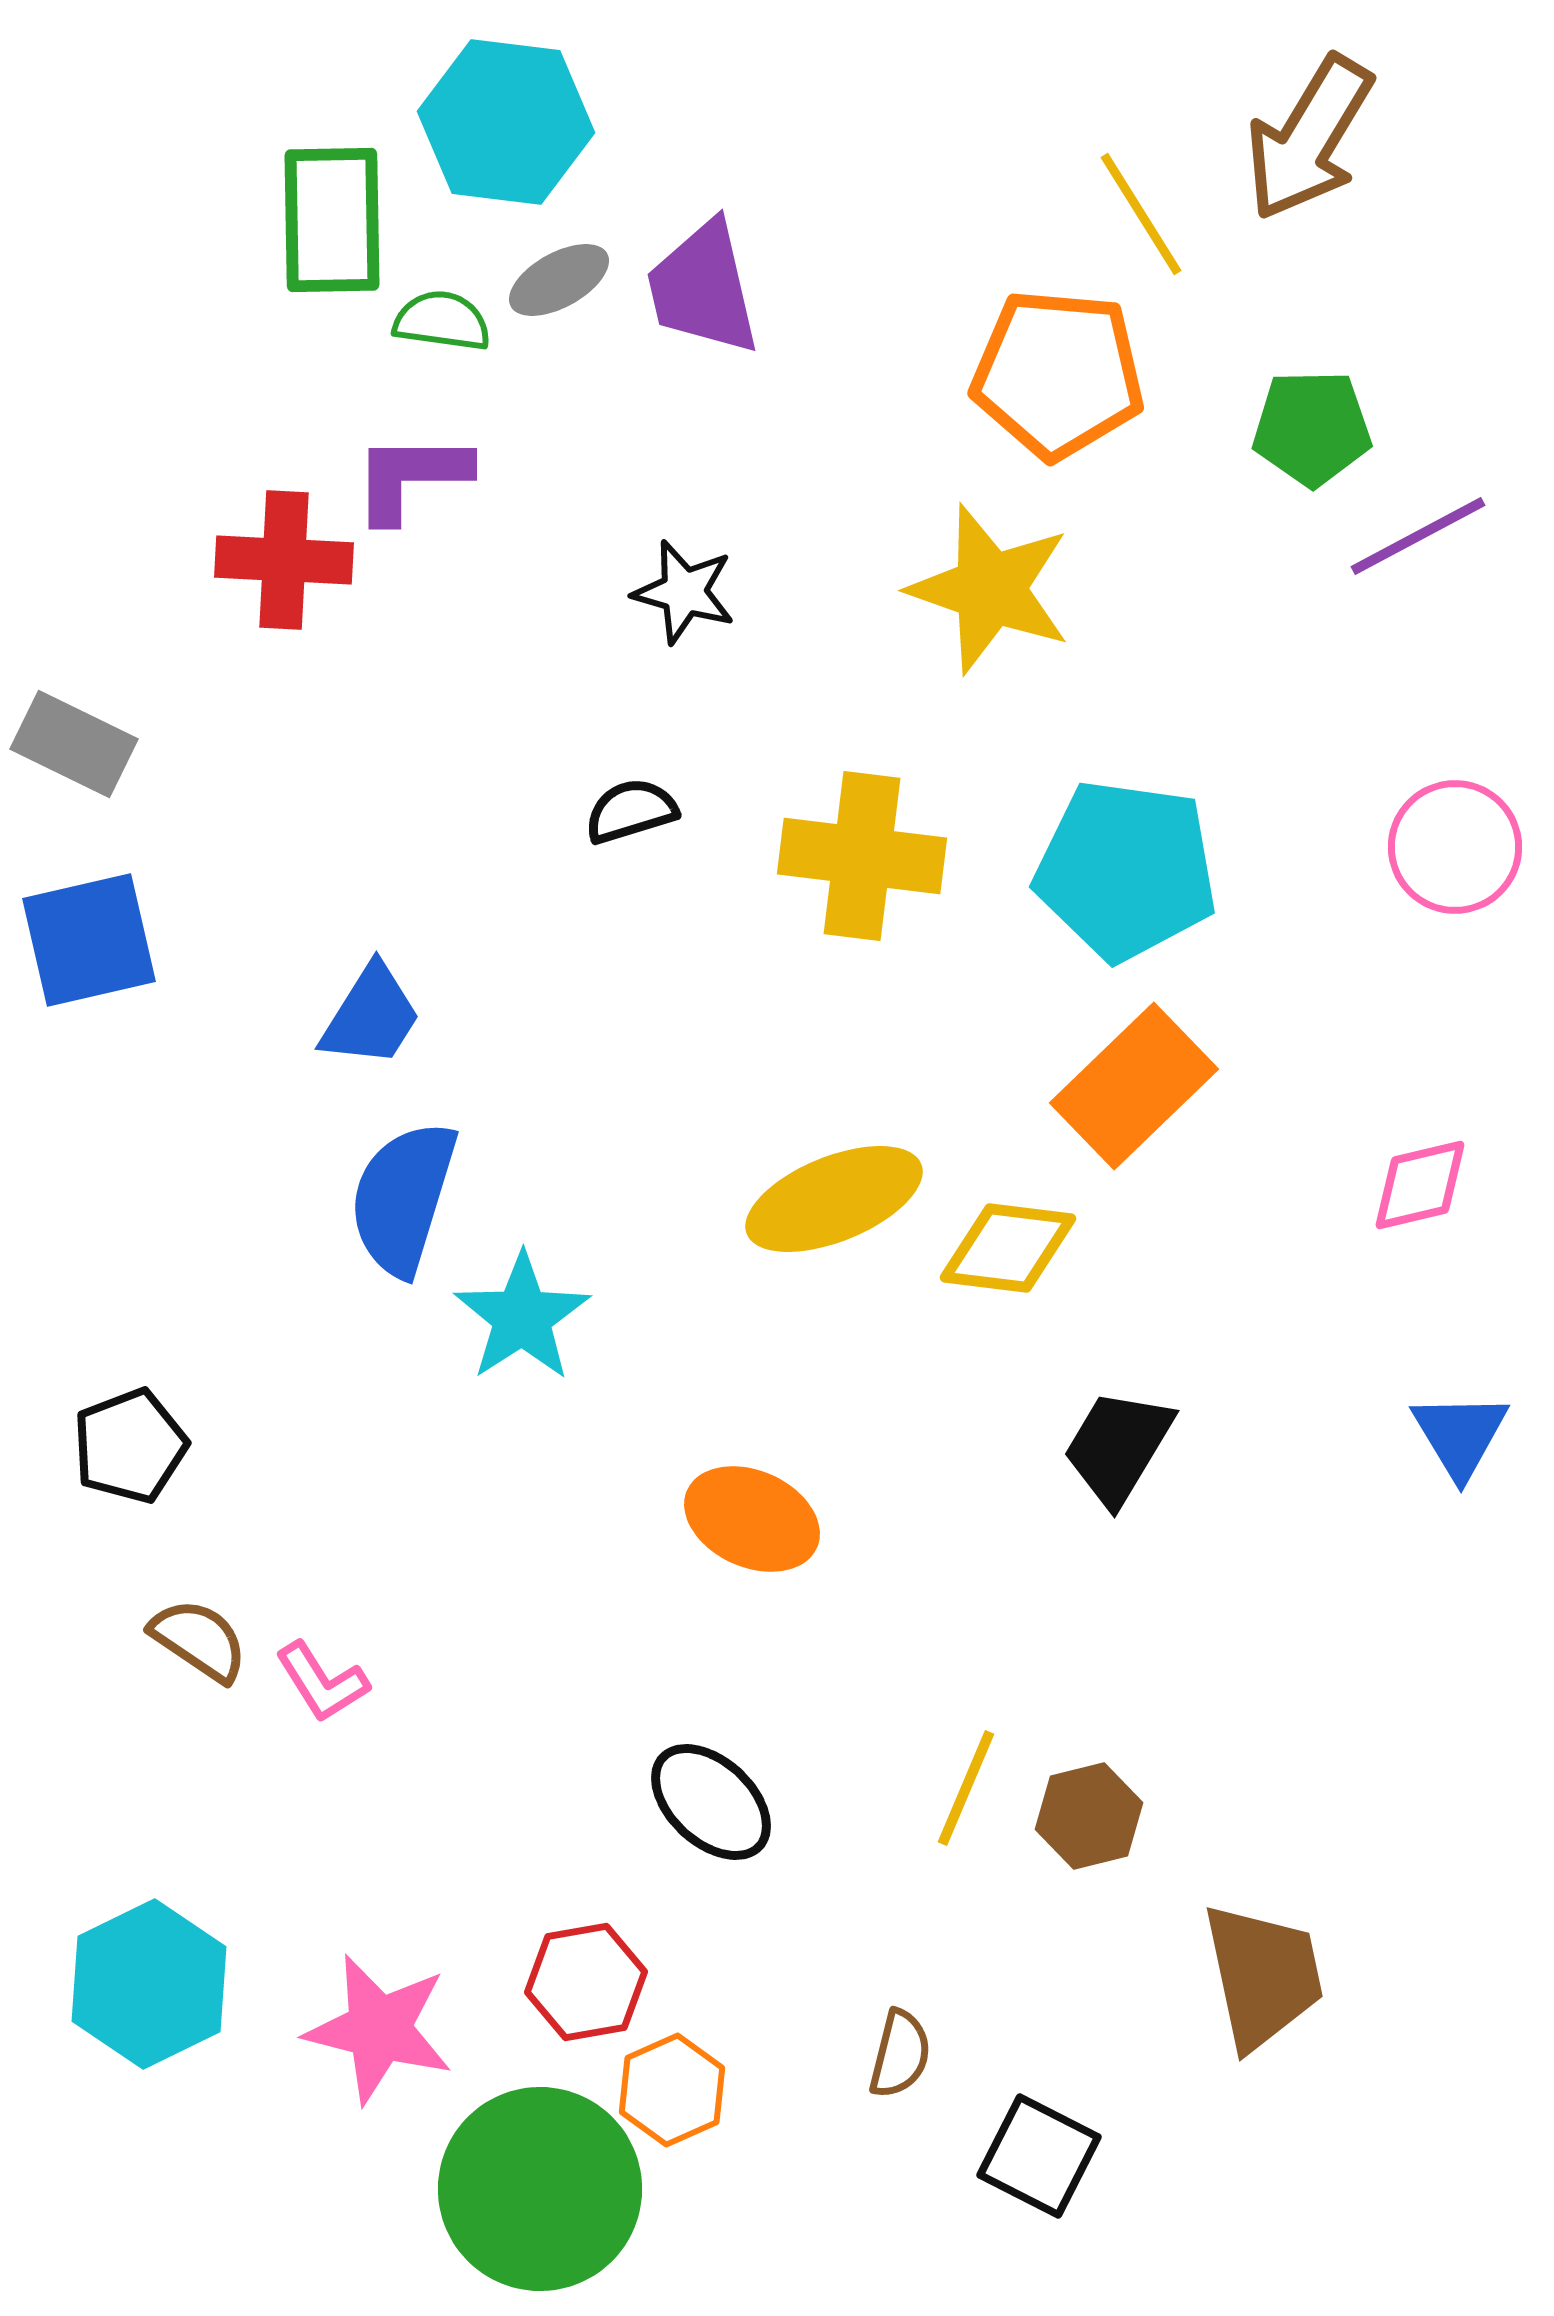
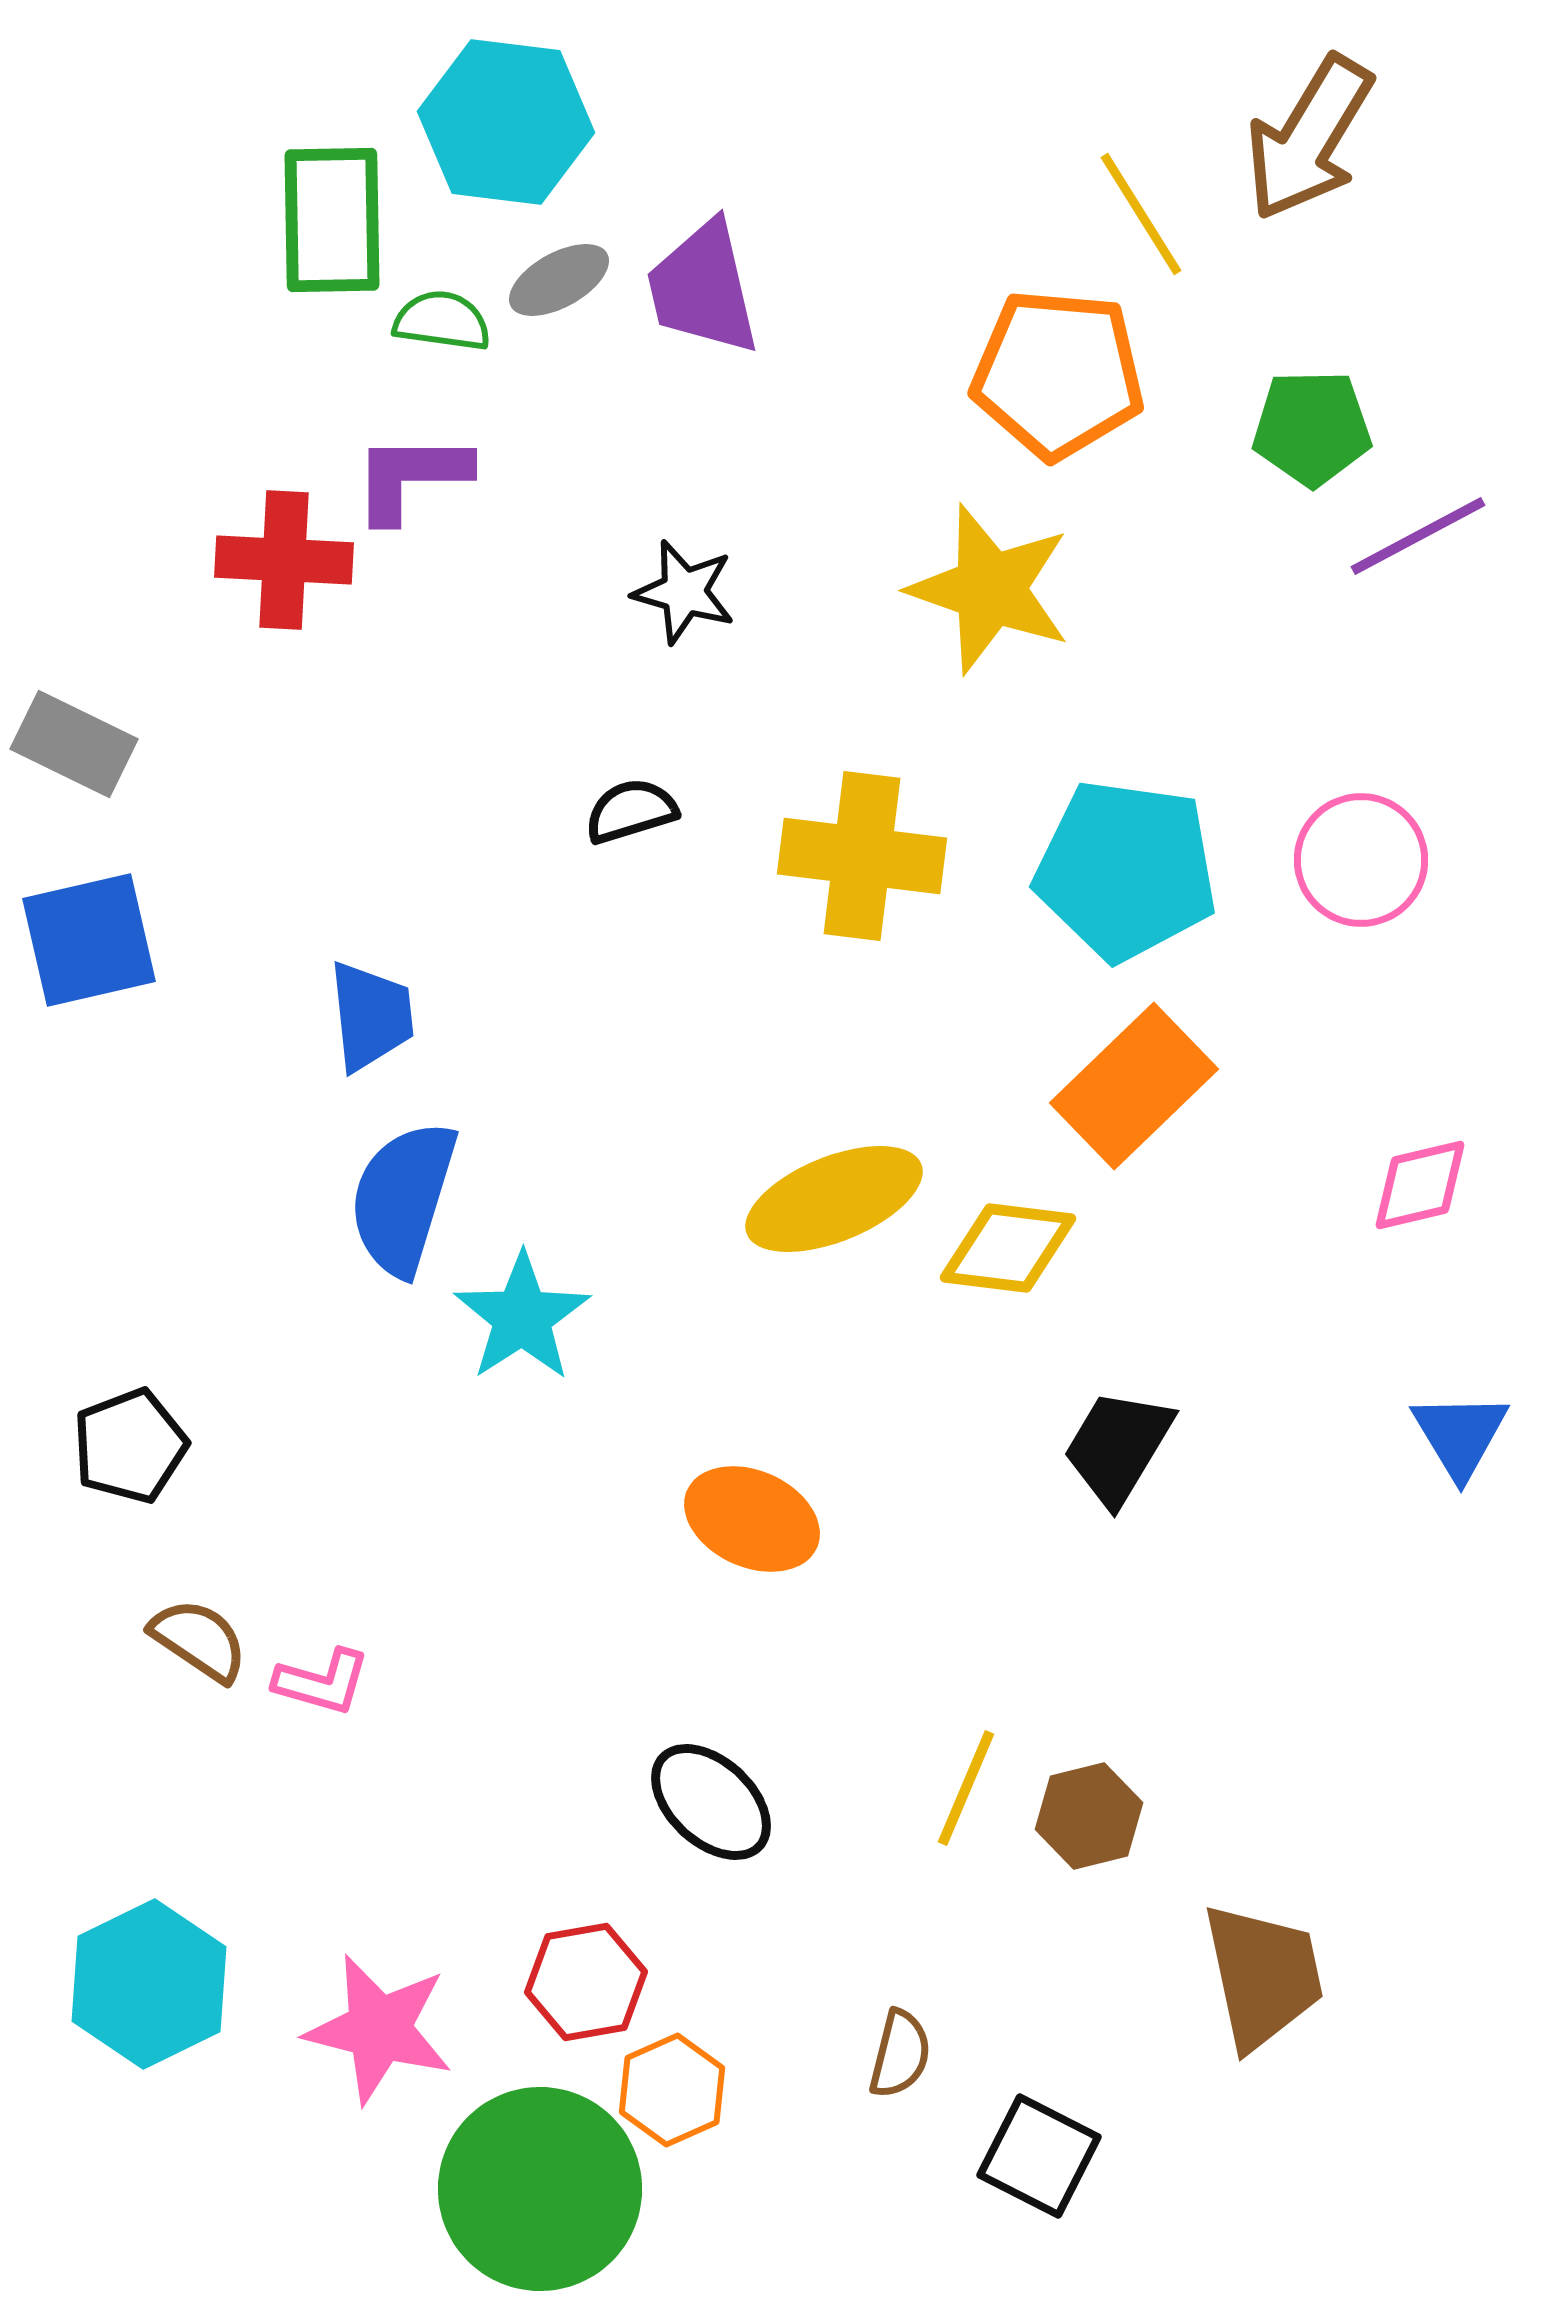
pink circle at (1455, 847): moved 94 px left, 13 px down
blue trapezoid at (371, 1016): rotated 38 degrees counterclockwise
pink L-shape at (322, 1682): rotated 42 degrees counterclockwise
